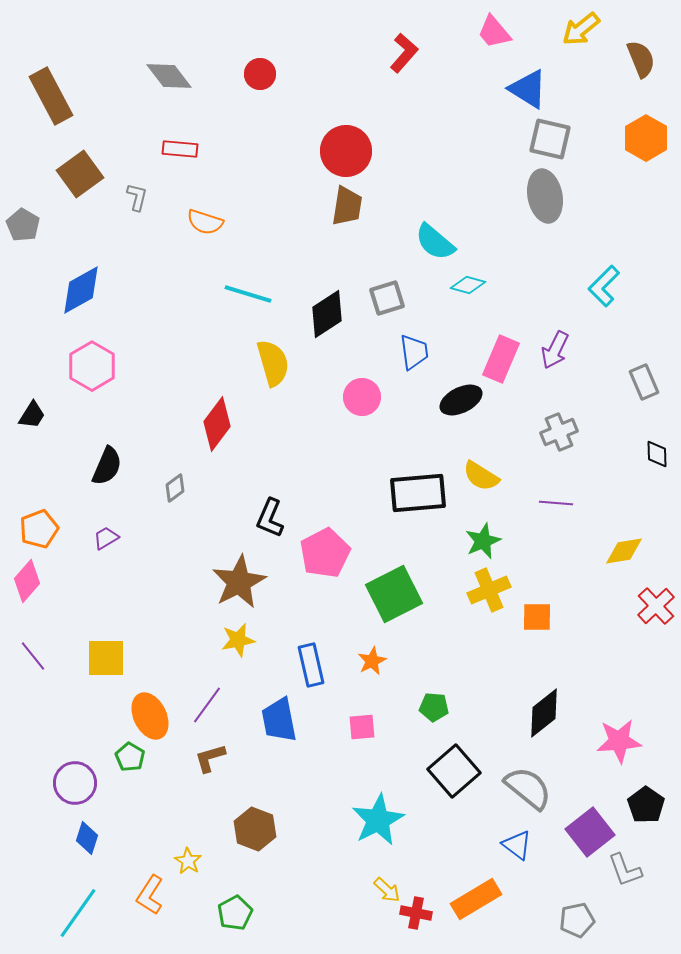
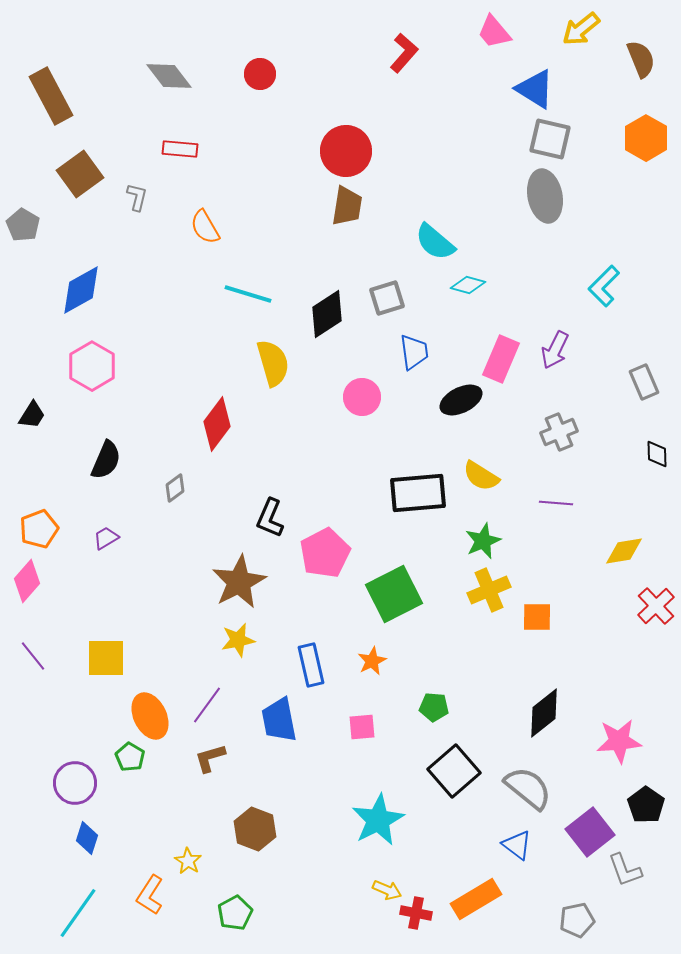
blue triangle at (528, 89): moved 7 px right
orange semicircle at (205, 222): moved 5 px down; rotated 42 degrees clockwise
black semicircle at (107, 466): moved 1 px left, 6 px up
yellow arrow at (387, 890): rotated 20 degrees counterclockwise
